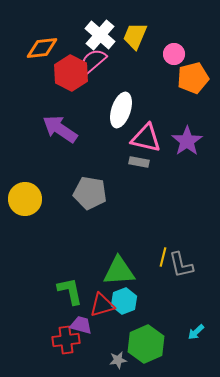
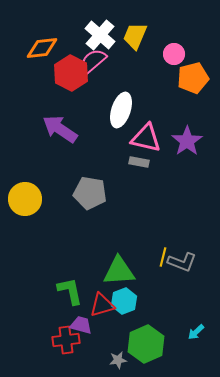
gray L-shape: moved 1 px right, 3 px up; rotated 56 degrees counterclockwise
